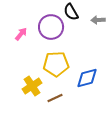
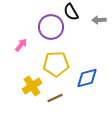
gray arrow: moved 1 px right
pink arrow: moved 11 px down
